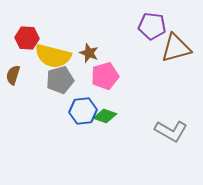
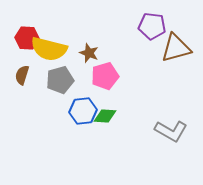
yellow semicircle: moved 4 px left, 7 px up
brown semicircle: moved 9 px right
green diamond: rotated 15 degrees counterclockwise
